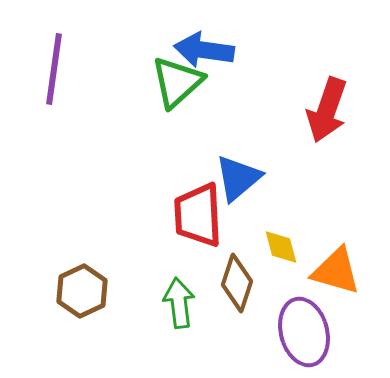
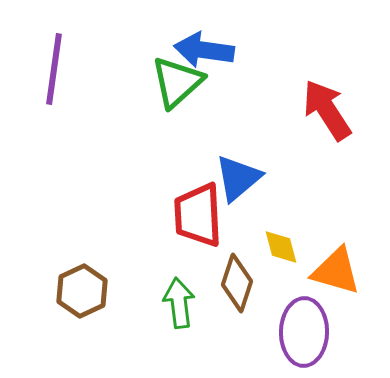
red arrow: rotated 128 degrees clockwise
purple ellipse: rotated 16 degrees clockwise
